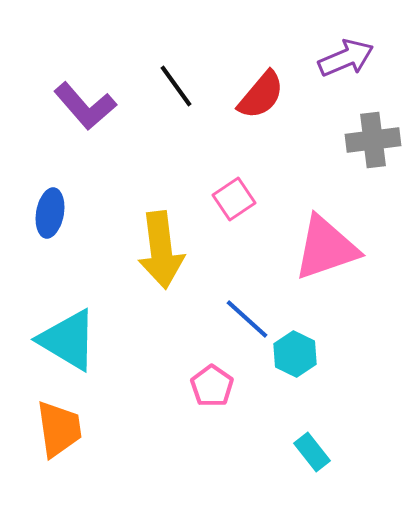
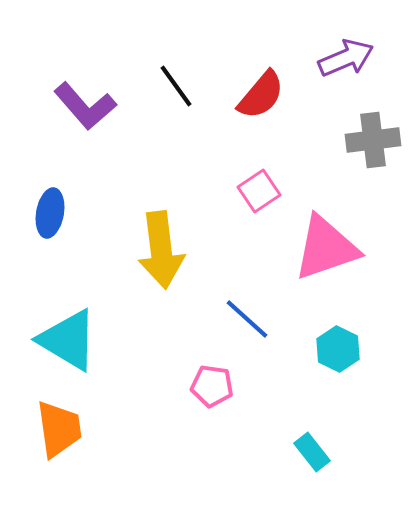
pink square: moved 25 px right, 8 px up
cyan hexagon: moved 43 px right, 5 px up
pink pentagon: rotated 27 degrees counterclockwise
